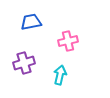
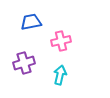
pink cross: moved 7 px left
